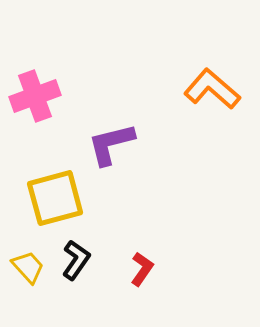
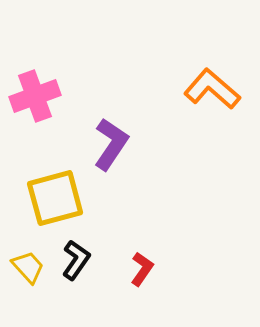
purple L-shape: rotated 138 degrees clockwise
